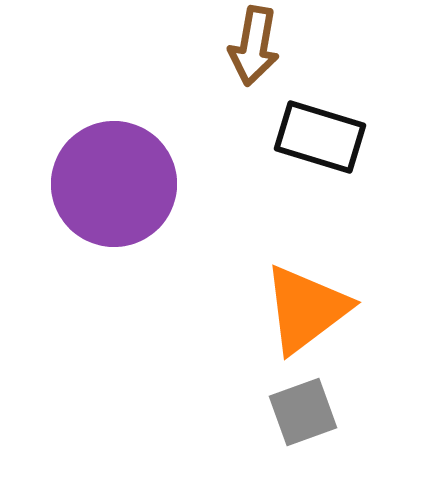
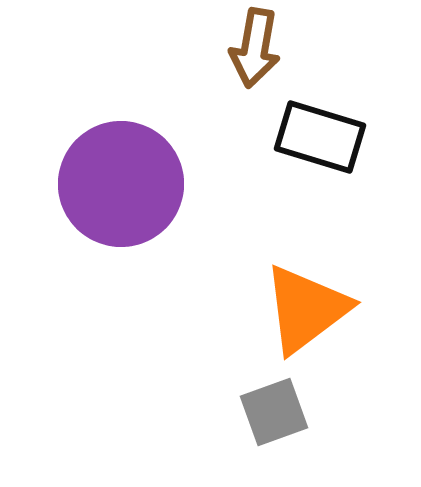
brown arrow: moved 1 px right, 2 px down
purple circle: moved 7 px right
gray square: moved 29 px left
